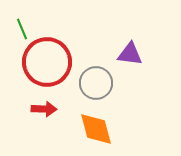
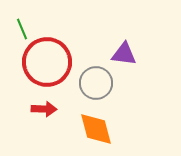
purple triangle: moved 6 px left
